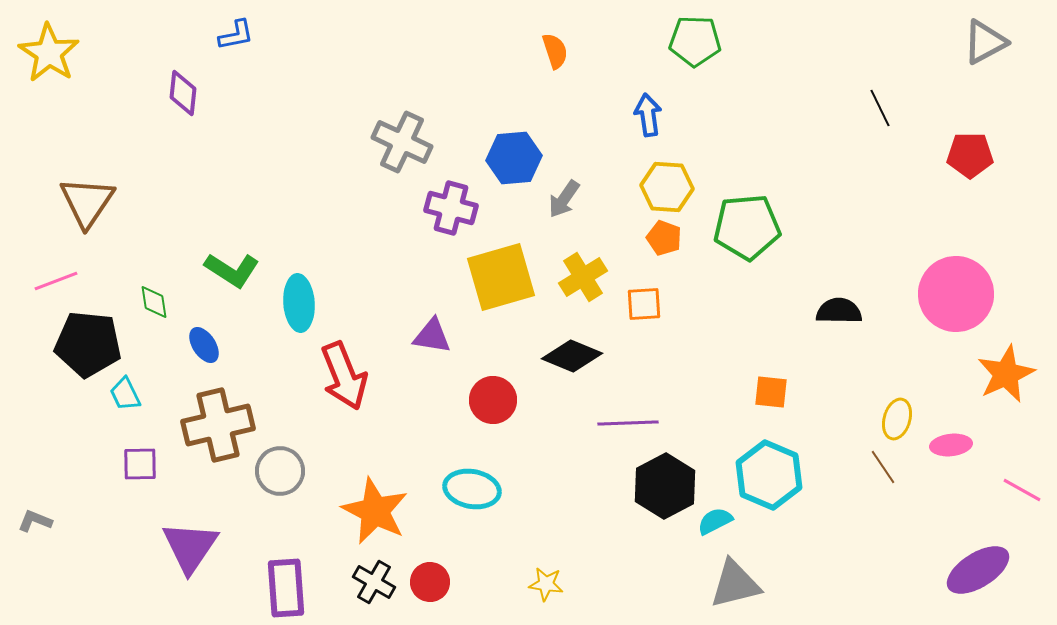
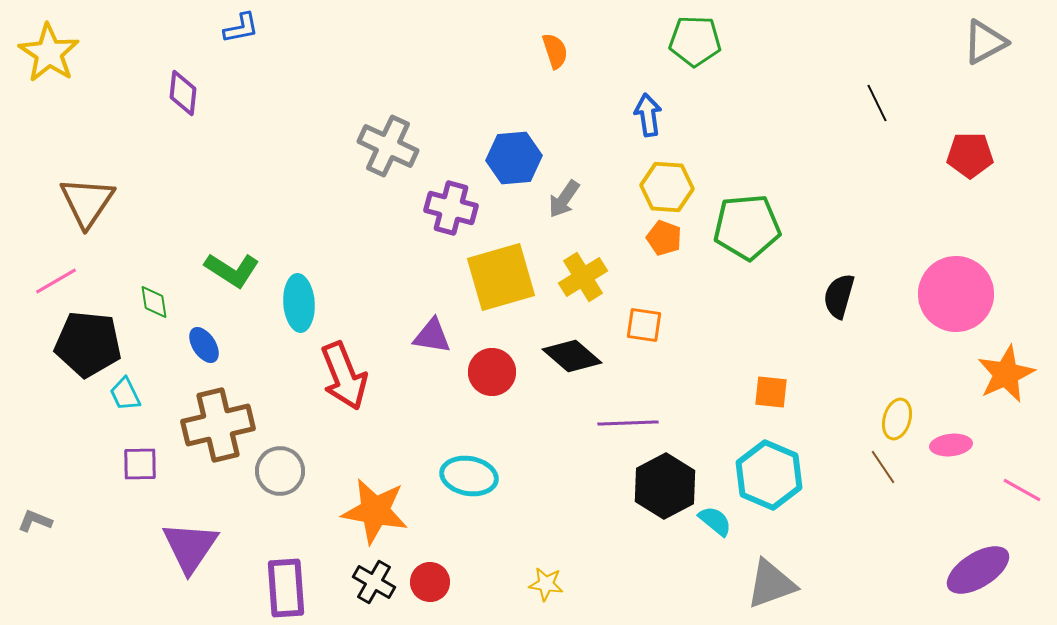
blue L-shape at (236, 35): moved 5 px right, 7 px up
black line at (880, 108): moved 3 px left, 5 px up
gray cross at (402, 142): moved 14 px left, 4 px down
pink line at (56, 281): rotated 9 degrees counterclockwise
orange square at (644, 304): moved 21 px down; rotated 12 degrees clockwise
black semicircle at (839, 311): moved 15 px up; rotated 75 degrees counterclockwise
black diamond at (572, 356): rotated 18 degrees clockwise
red circle at (493, 400): moved 1 px left, 28 px up
cyan ellipse at (472, 489): moved 3 px left, 13 px up
orange star at (375, 511): rotated 16 degrees counterclockwise
cyan semicircle at (715, 521): rotated 66 degrees clockwise
gray triangle at (735, 584): moved 36 px right; rotated 6 degrees counterclockwise
